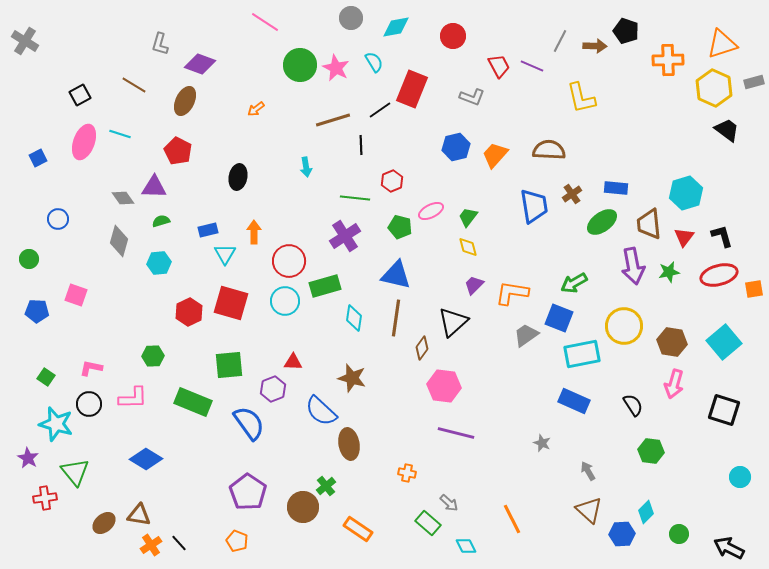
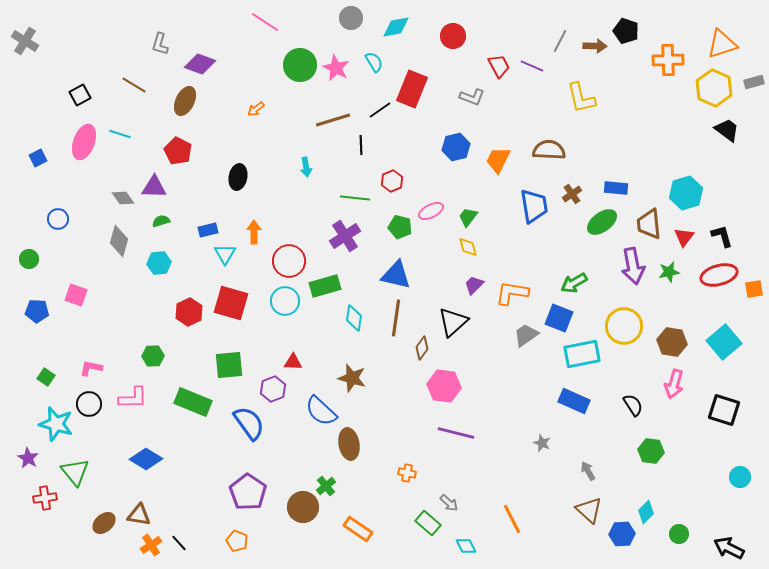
orange trapezoid at (495, 155): moved 3 px right, 5 px down; rotated 16 degrees counterclockwise
